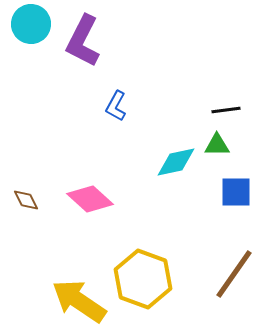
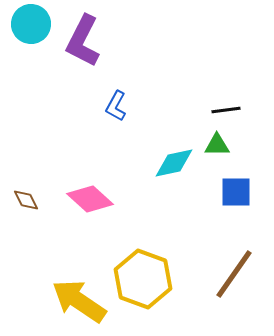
cyan diamond: moved 2 px left, 1 px down
